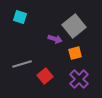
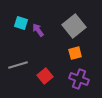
cyan square: moved 1 px right, 6 px down
purple arrow: moved 17 px left, 9 px up; rotated 144 degrees counterclockwise
gray line: moved 4 px left, 1 px down
purple cross: rotated 24 degrees counterclockwise
